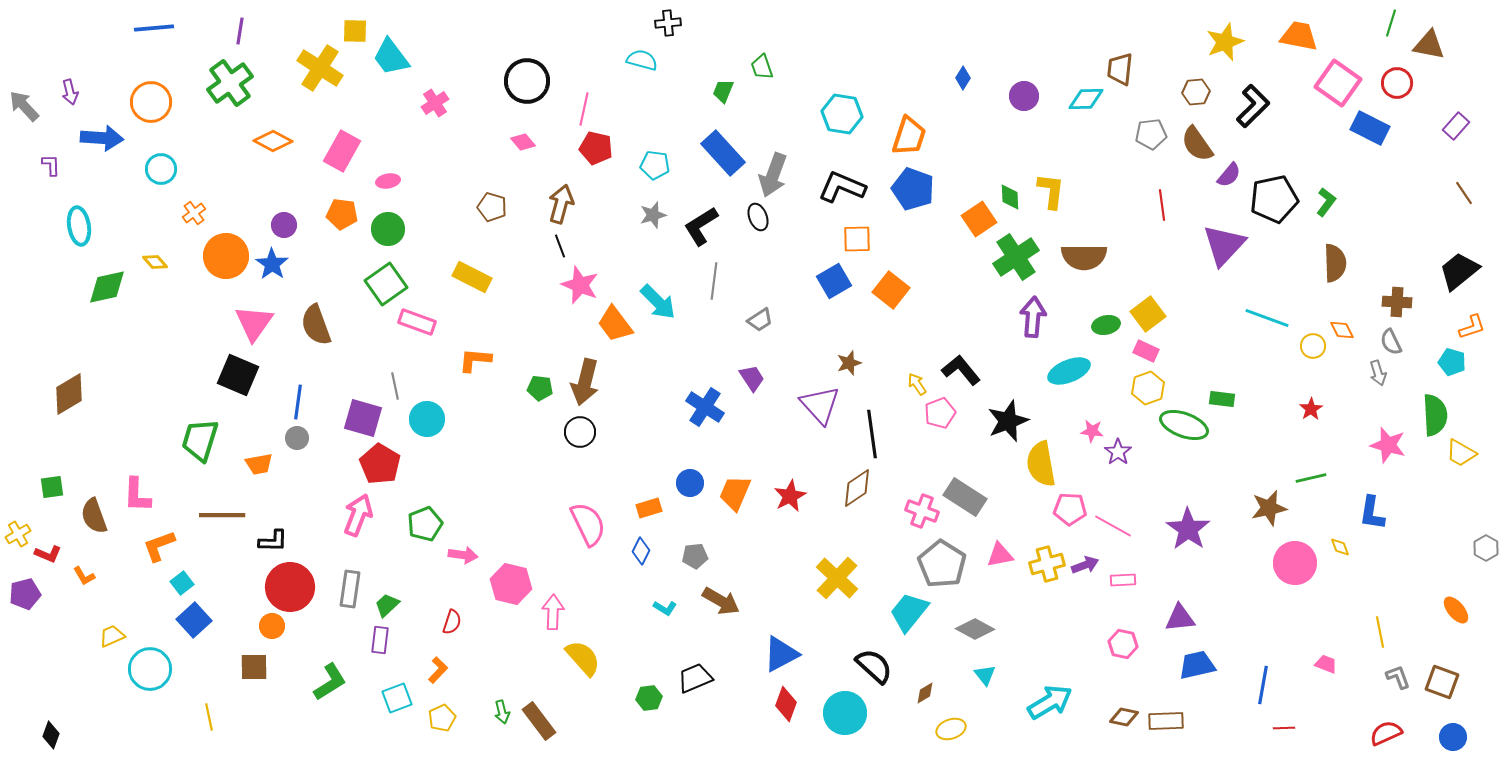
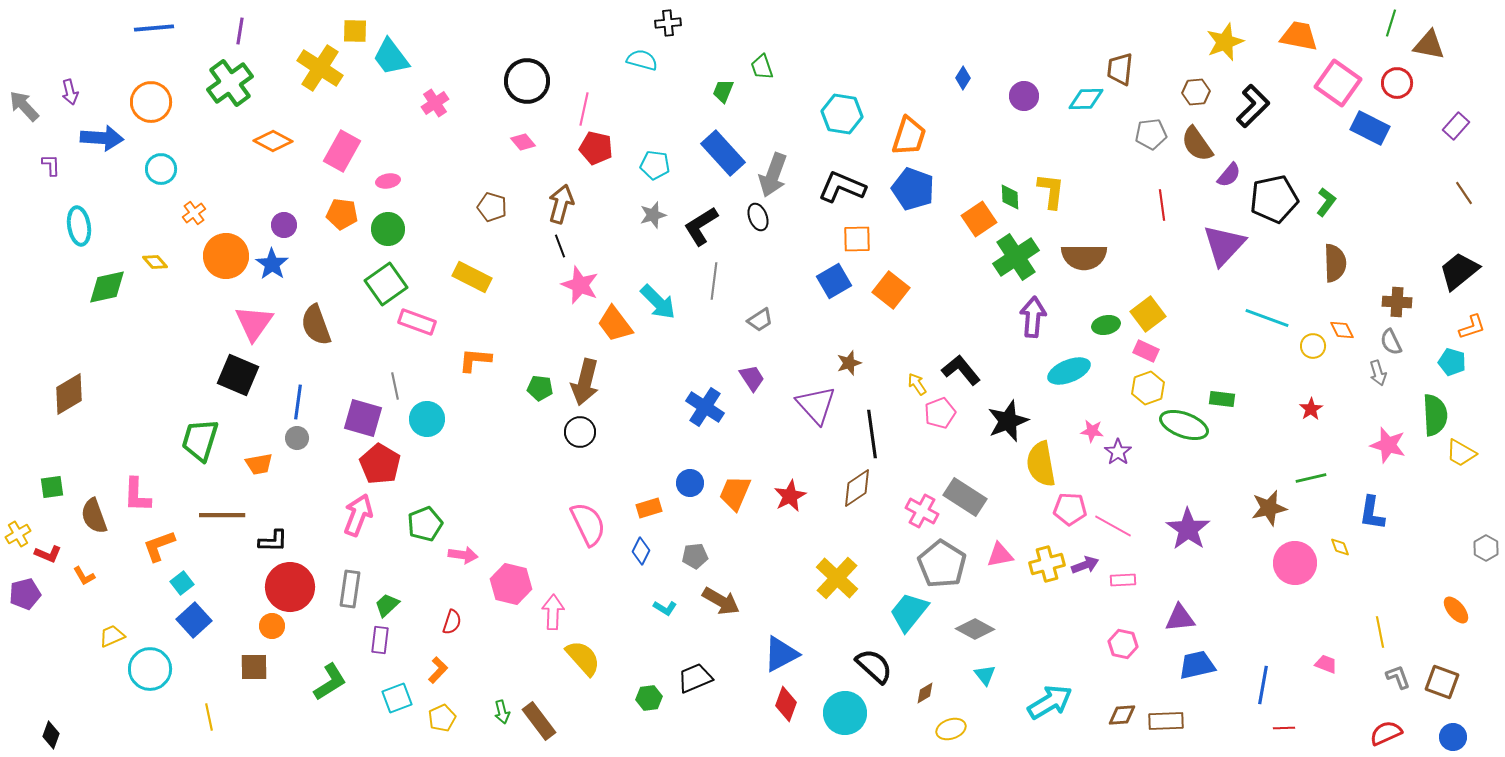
purple triangle at (820, 405): moved 4 px left
pink cross at (922, 511): rotated 8 degrees clockwise
brown diamond at (1124, 717): moved 2 px left, 2 px up; rotated 16 degrees counterclockwise
